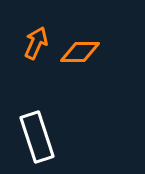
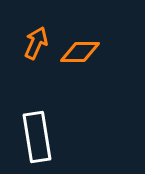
white rectangle: rotated 9 degrees clockwise
